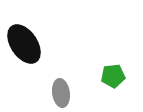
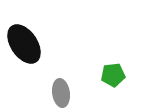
green pentagon: moved 1 px up
